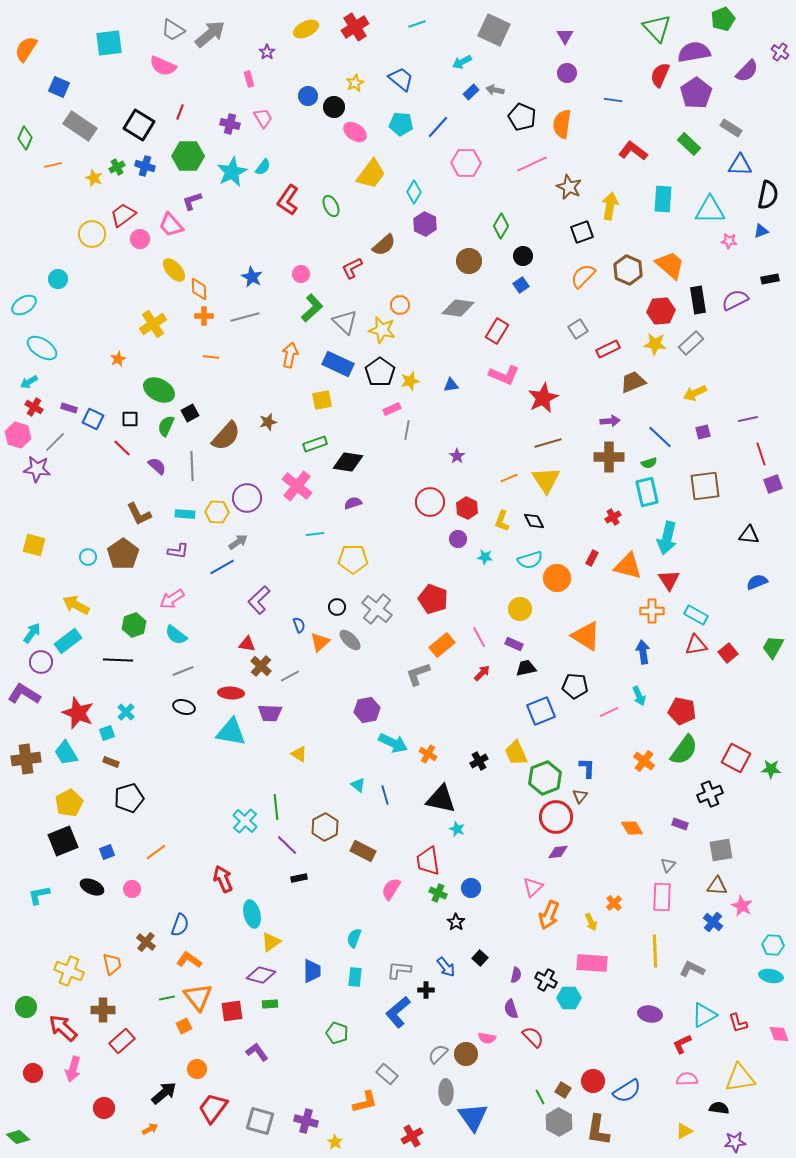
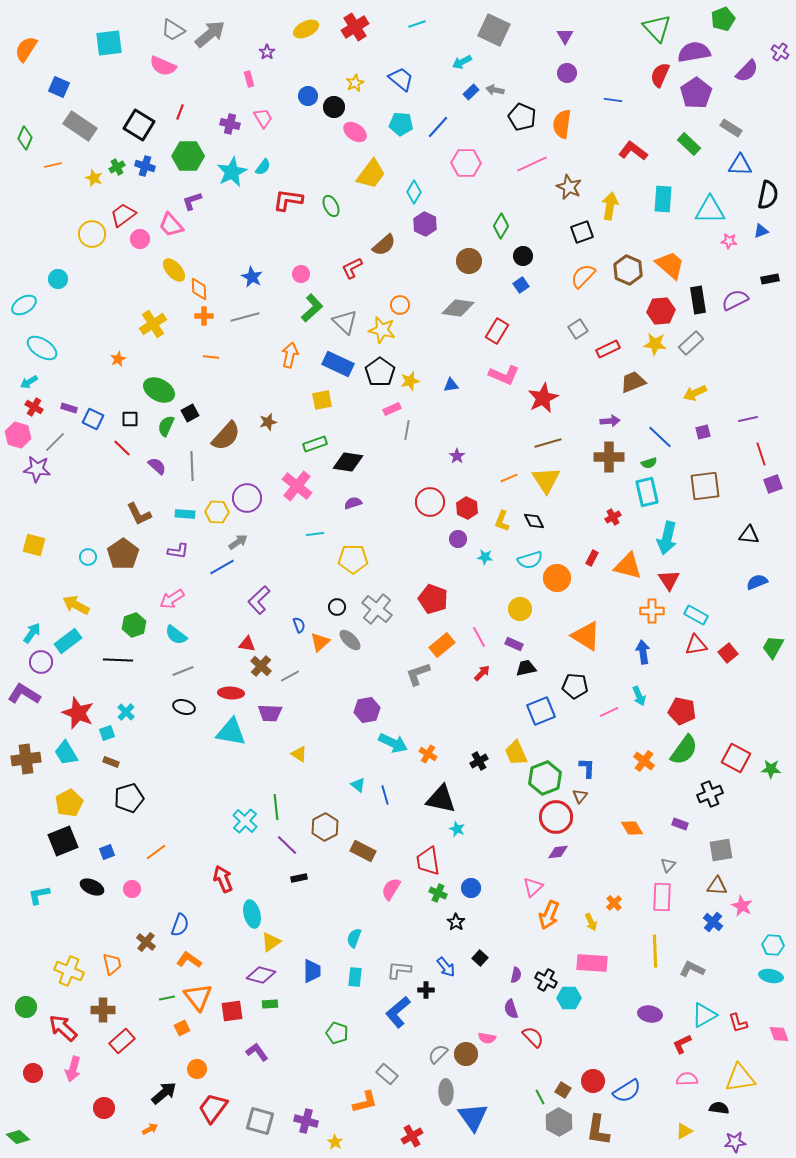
red L-shape at (288, 200): rotated 64 degrees clockwise
orange square at (184, 1026): moved 2 px left, 2 px down
